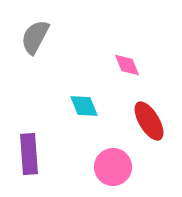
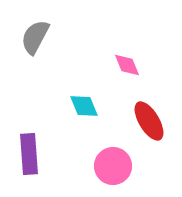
pink circle: moved 1 px up
